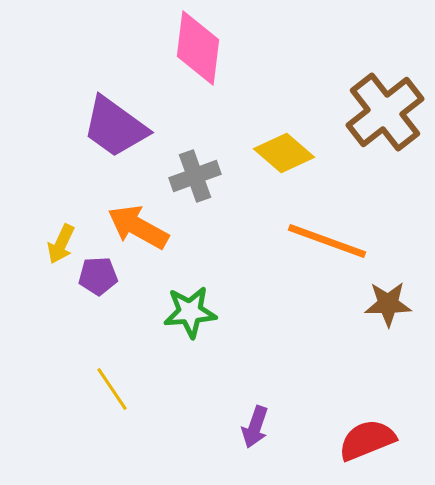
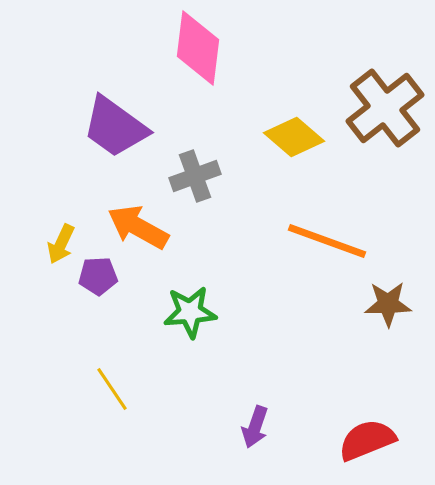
brown cross: moved 4 px up
yellow diamond: moved 10 px right, 16 px up
